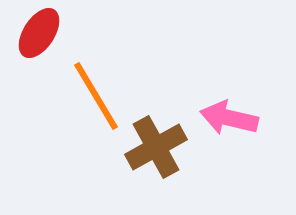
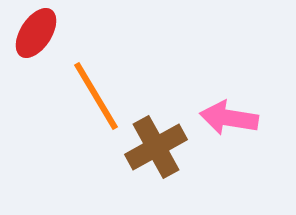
red ellipse: moved 3 px left
pink arrow: rotated 4 degrees counterclockwise
